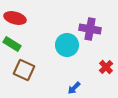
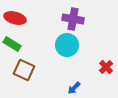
purple cross: moved 17 px left, 10 px up
